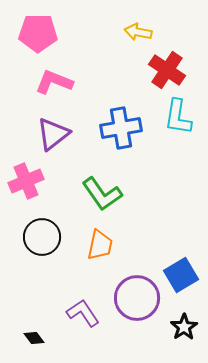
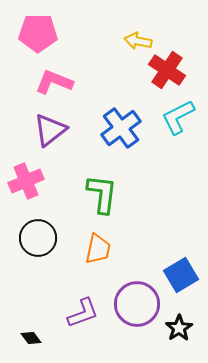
yellow arrow: moved 9 px down
cyan L-shape: rotated 54 degrees clockwise
blue cross: rotated 27 degrees counterclockwise
purple triangle: moved 3 px left, 4 px up
green L-shape: rotated 138 degrees counterclockwise
black circle: moved 4 px left, 1 px down
orange trapezoid: moved 2 px left, 4 px down
purple circle: moved 6 px down
purple L-shape: rotated 104 degrees clockwise
black star: moved 5 px left, 1 px down
black diamond: moved 3 px left
